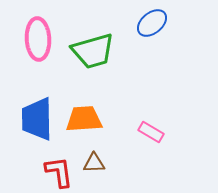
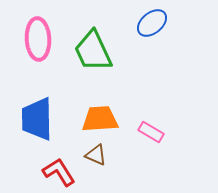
green trapezoid: rotated 81 degrees clockwise
orange trapezoid: moved 16 px right
brown triangle: moved 2 px right, 8 px up; rotated 25 degrees clockwise
red L-shape: rotated 24 degrees counterclockwise
